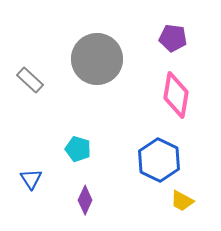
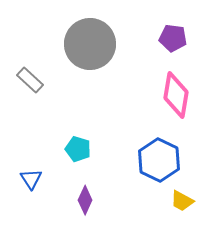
gray circle: moved 7 px left, 15 px up
